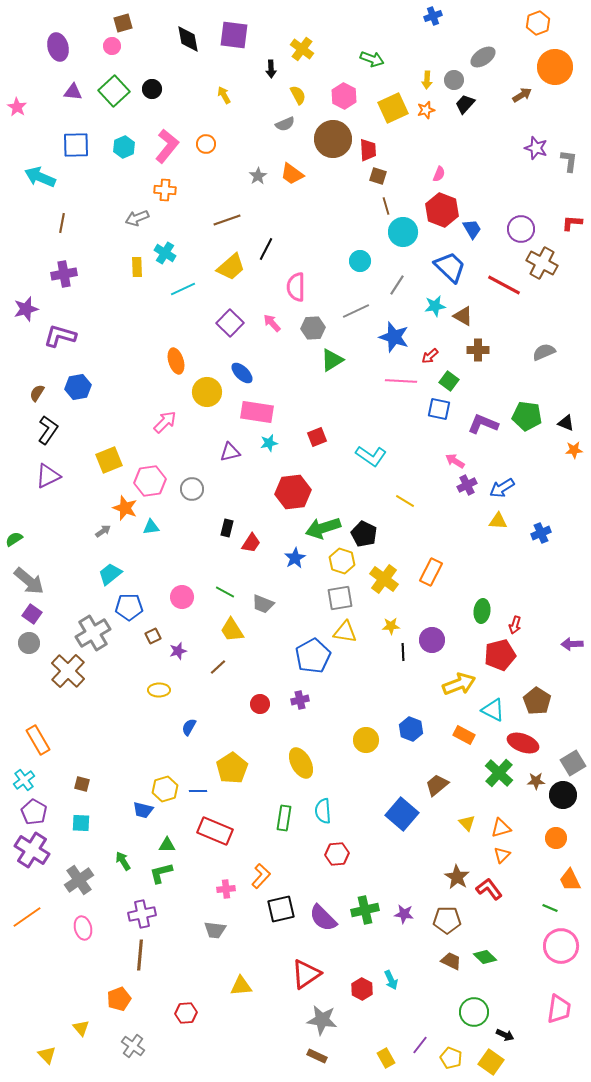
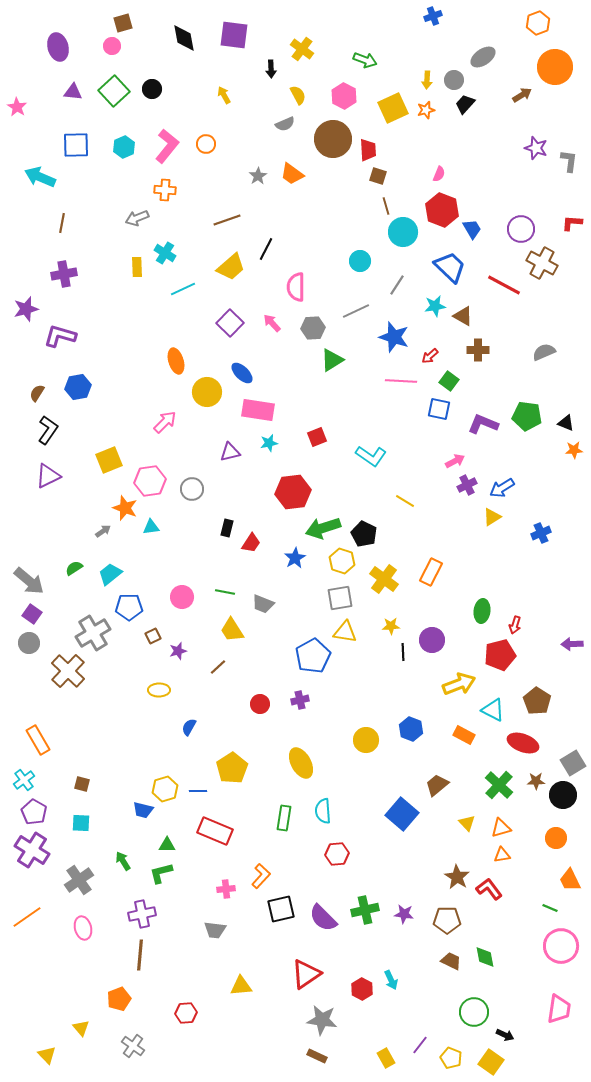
black diamond at (188, 39): moved 4 px left, 1 px up
green arrow at (372, 59): moved 7 px left, 1 px down
pink rectangle at (257, 412): moved 1 px right, 2 px up
pink arrow at (455, 461): rotated 120 degrees clockwise
yellow triangle at (498, 521): moved 6 px left, 4 px up; rotated 36 degrees counterclockwise
green semicircle at (14, 539): moved 60 px right, 29 px down
green line at (225, 592): rotated 18 degrees counterclockwise
green cross at (499, 773): moved 12 px down
orange triangle at (502, 855): rotated 36 degrees clockwise
green diamond at (485, 957): rotated 35 degrees clockwise
